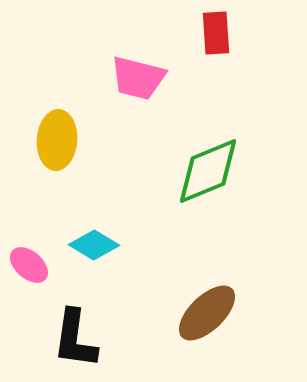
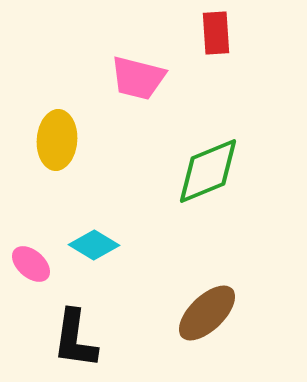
pink ellipse: moved 2 px right, 1 px up
